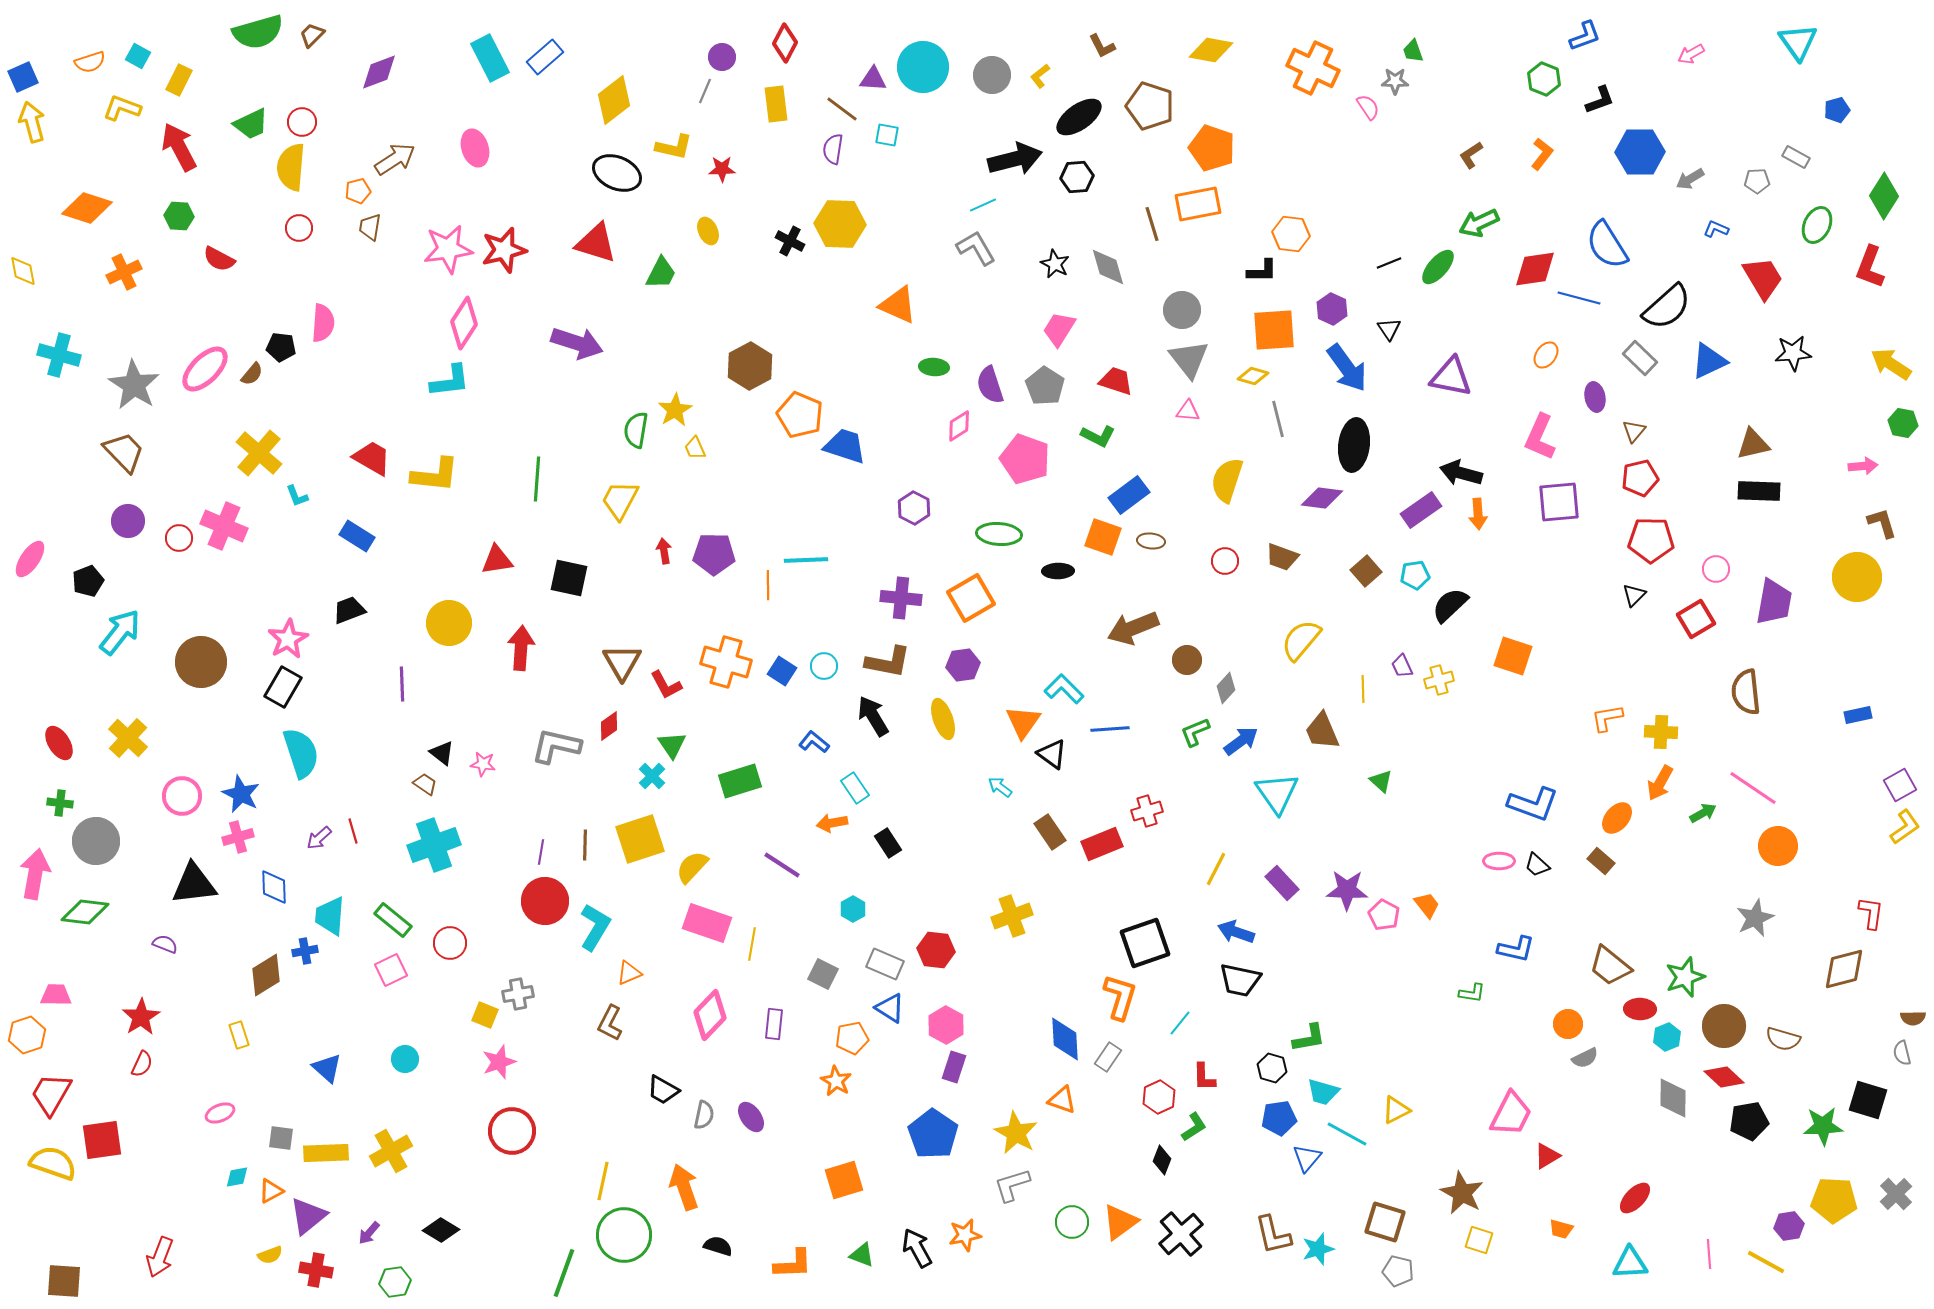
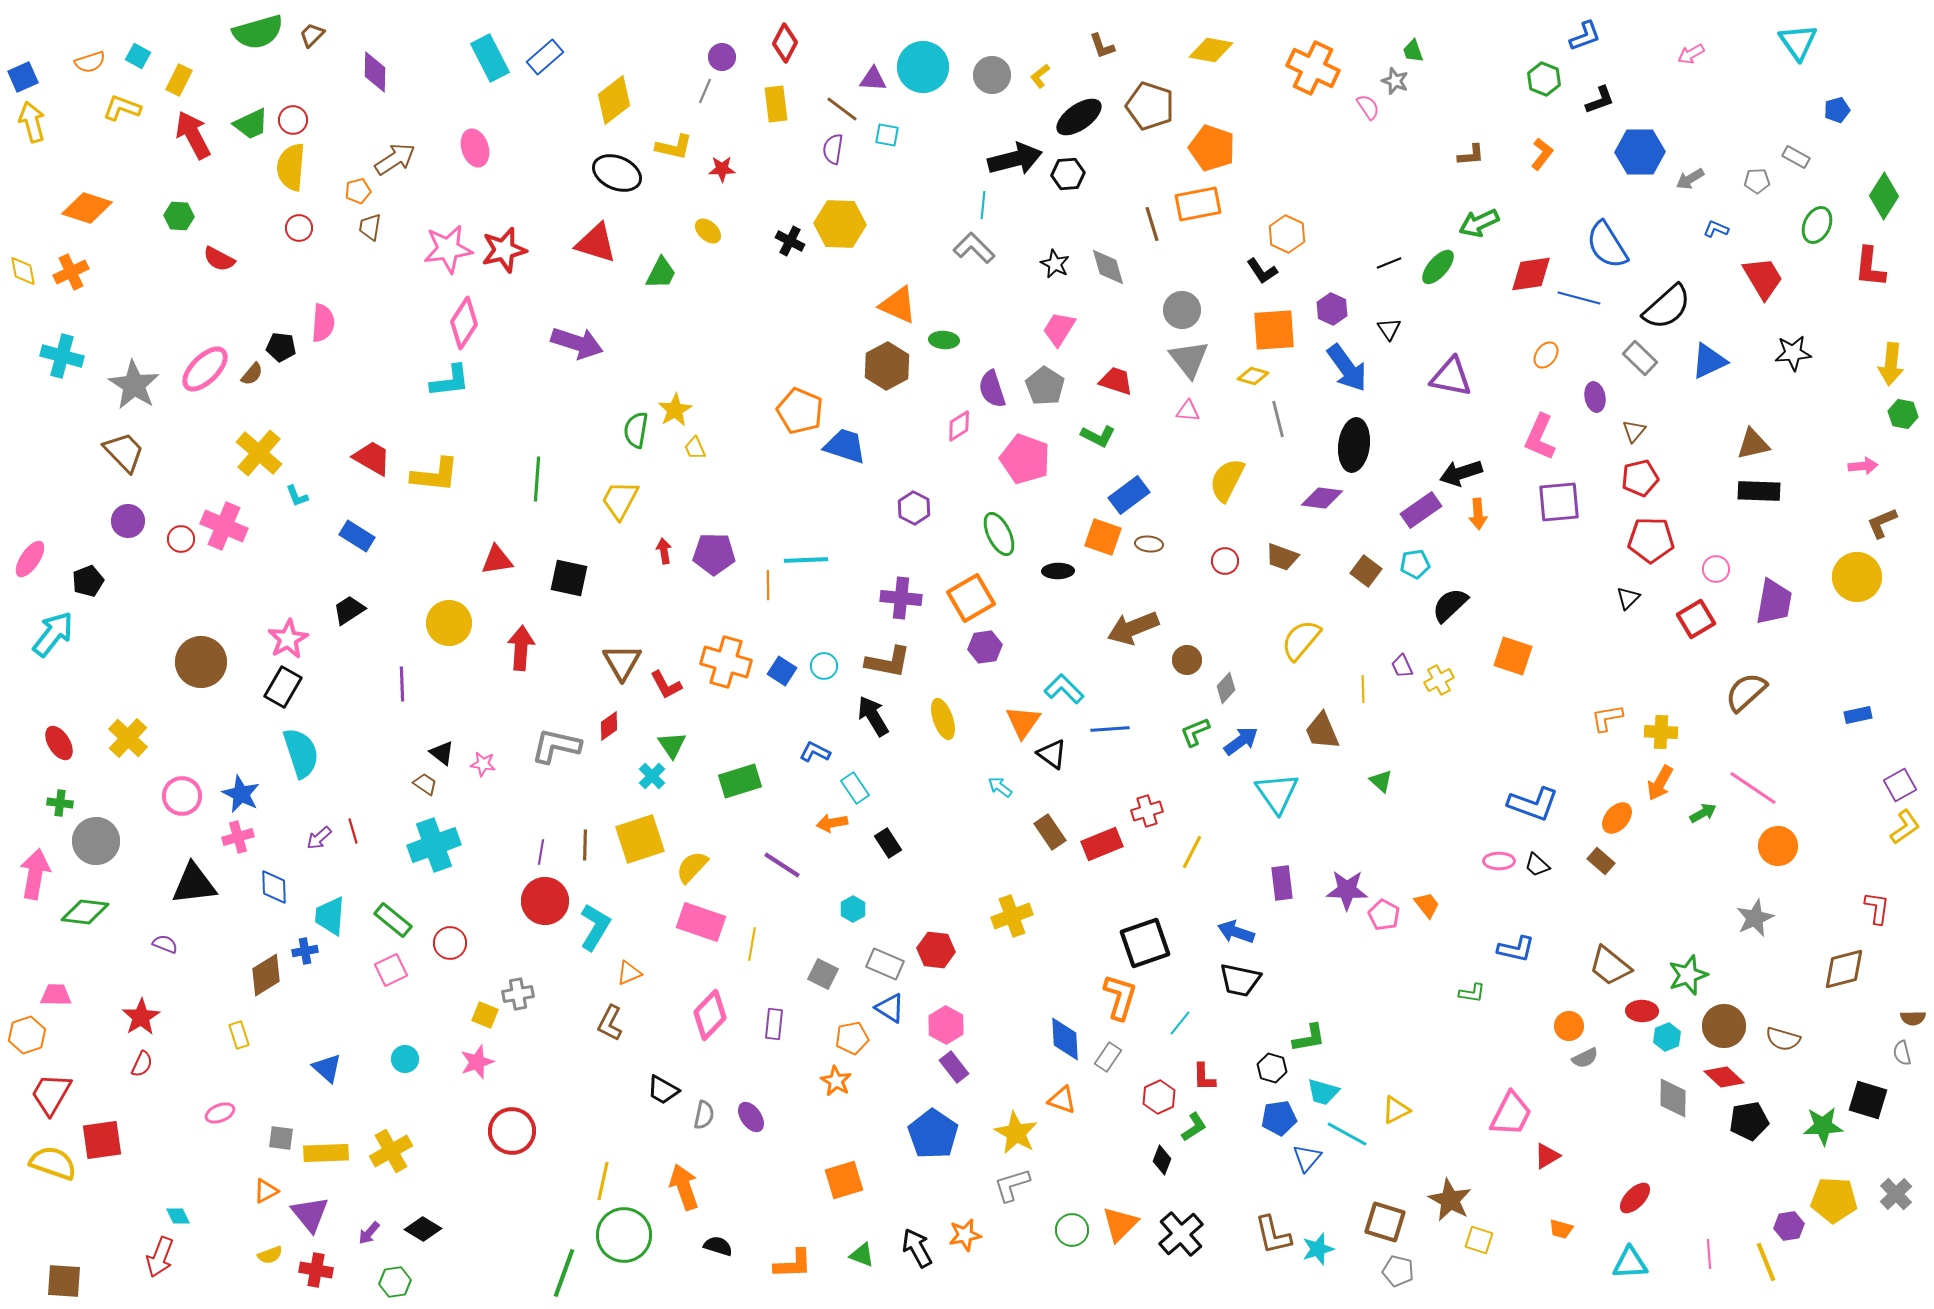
brown L-shape at (1102, 46): rotated 8 degrees clockwise
purple diamond at (379, 72): moved 4 px left; rotated 69 degrees counterclockwise
gray star at (1395, 81): rotated 20 degrees clockwise
red circle at (302, 122): moved 9 px left, 2 px up
red arrow at (179, 147): moved 14 px right, 12 px up
brown L-shape at (1471, 155): rotated 152 degrees counterclockwise
black hexagon at (1077, 177): moved 9 px left, 3 px up
cyan line at (983, 205): rotated 60 degrees counterclockwise
yellow ellipse at (708, 231): rotated 24 degrees counterclockwise
orange hexagon at (1291, 234): moved 4 px left; rotated 18 degrees clockwise
gray L-shape at (976, 248): moved 2 px left; rotated 15 degrees counterclockwise
red L-shape at (1870, 267): rotated 15 degrees counterclockwise
red diamond at (1535, 269): moved 4 px left, 5 px down
black L-shape at (1262, 271): rotated 56 degrees clockwise
orange cross at (124, 272): moved 53 px left
cyan cross at (59, 355): moved 3 px right, 1 px down
yellow arrow at (1891, 364): rotated 117 degrees counterclockwise
brown hexagon at (750, 366): moved 137 px right
green ellipse at (934, 367): moved 10 px right, 27 px up
purple semicircle at (990, 385): moved 2 px right, 4 px down
orange pentagon at (800, 415): moved 4 px up
green hexagon at (1903, 423): moved 9 px up
black arrow at (1461, 473): rotated 33 degrees counterclockwise
yellow semicircle at (1227, 480): rotated 9 degrees clockwise
brown L-shape at (1882, 523): rotated 96 degrees counterclockwise
green ellipse at (999, 534): rotated 60 degrees clockwise
red circle at (179, 538): moved 2 px right, 1 px down
brown ellipse at (1151, 541): moved 2 px left, 3 px down
brown square at (1366, 571): rotated 12 degrees counterclockwise
cyan pentagon at (1415, 575): moved 11 px up
black triangle at (1634, 595): moved 6 px left, 3 px down
black trapezoid at (349, 610): rotated 12 degrees counterclockwise
cyan arrow at (120, 632): moved 67 px left, 2 px down
purple hexagon at (963, 665): moved 22 px right, 18 px up
yellow cross at (1439, 680): rotated 12 degrees counterclockwise
brown semicircle at (1746, 692): rotated 54 degrees clockwise
blue L-shape at (814, 742): moved 1 px right, 10 px down; rotated 12 degrees counterclockwise
yellow line at (1216, 869): moved 24 px left, 17 px up
purple rectangle at (1282, 883): rotated 36 degrees clockwise
red L-shape at (1871, 913): moved 6 px right, 5 px up
pink rectangle at (707, 923): moved 6 px left, 1 px up
green star at (1685, 977): moved 3 px right, 2 px up
red ellipse at (1640, 1009): moved 2 px right, 2 px down
orange circle at (1568, 1024): moved 1 px right, 2 px down
pink star at (499, 1062): moved 22 px left
purple rectangle at (954, 1067): rotated 56 degrees counterclockwise
cyan diamond at (237, 1177): moved 59 px left, 39 px down; rotated 75 degrees clockwise
orange triangle at (271, 1191): moved 5 px left
brown star at (1462, 1193): moved 12 px left, 7 px down
purple triangle at (308, 1216): moved 2 px right, 2 px up; rotated 30 degrees counterclockwise
green circle at (1072, 1222): moved 8 px down
orange triangle at (1120, 1222): moved 2 px down; rotated 9 degrees counterclockwise
black diamond at (441, 1230): moved 18 px left, 1 px up
yellow line at (1766, 1262): rotated 39 degrees clockwise
